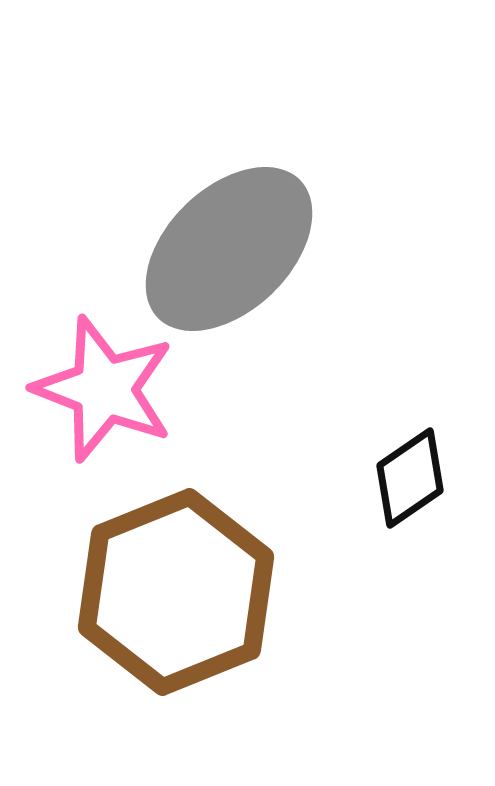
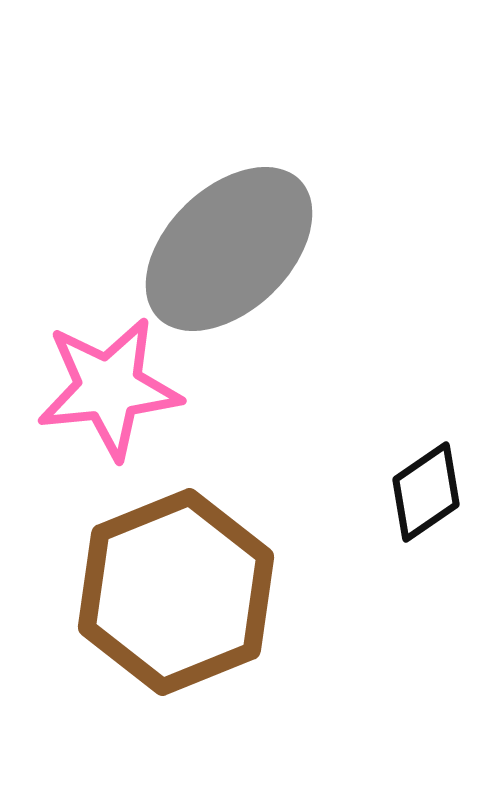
pink star: moved 5 px right, 1 px up; rotated 27 degrees counterclockwise
black diamond: moved 16 px right, 14 px down
